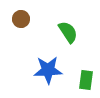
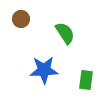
green semicircle: moved 3 px left, 1 px down
blue star: moved 4 px left
